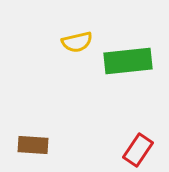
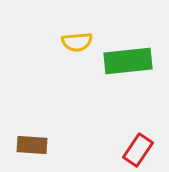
yellow semicircle: rotated 8 degrees clockwise
brown rectangle: moved 1 px left
